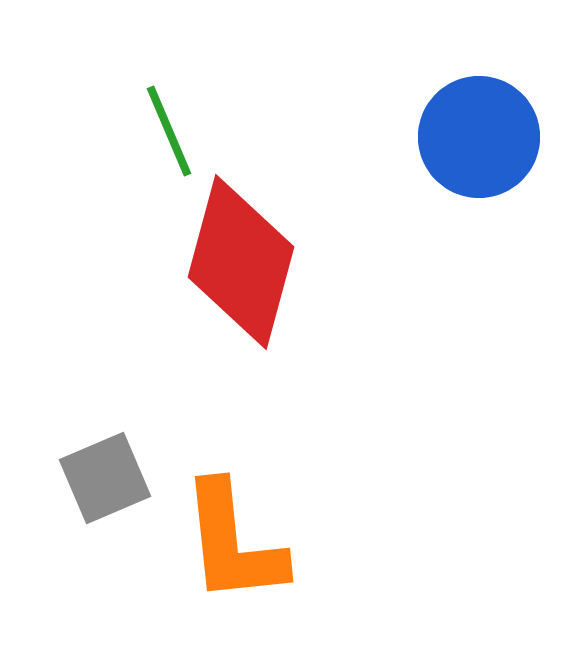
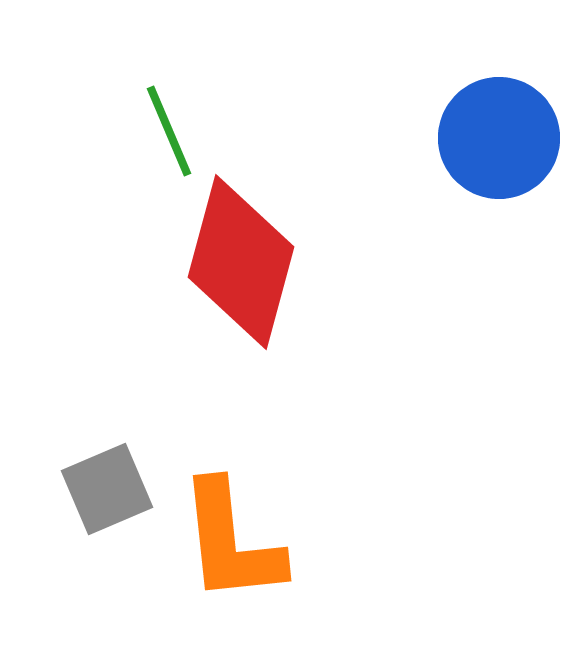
blue circle: moved 20 px right, 1 px down
gray square: moved 2 px right, 11 px down
orange L-shape: moved 2 px left, 1 px up
